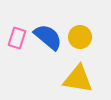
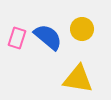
yellow circle: moved 2 px right, 8 px up
